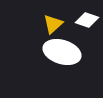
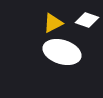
yellow triangle: moved 1 px up; rotated 15 degrees clockwise
